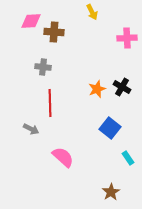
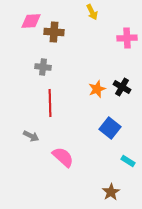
gray arrow: moved 7 px down
cyan rectangle: moved 3 px down; rotated 24 degrees counterclockwise
